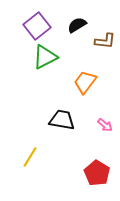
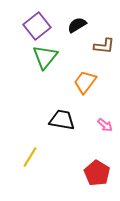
brown L-shape: moved 1 px left, 5 px down
green triangle: rotated 24 degrees counterclockwise
